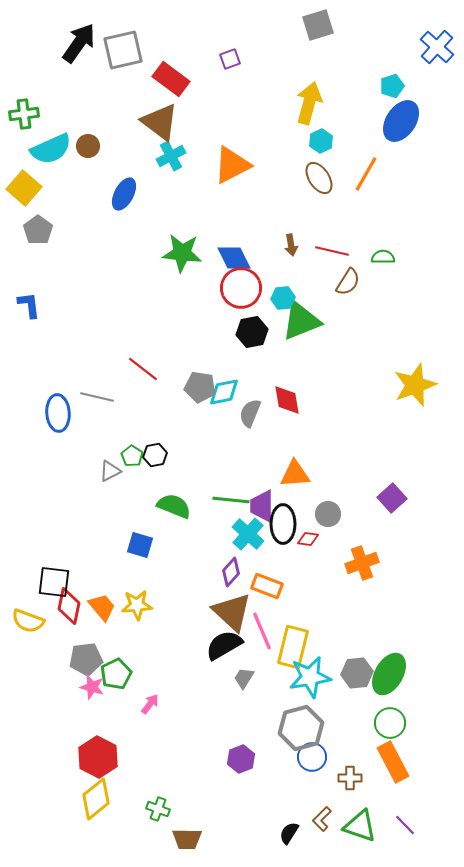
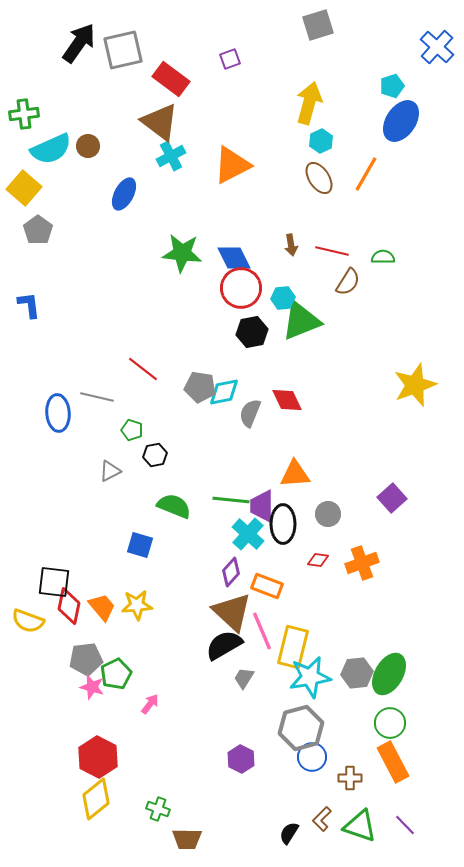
red diamond at (287, 400): rotated 16 degrees counterclockwise
green pentagon at (132, 456): moved 26 px up; rotated 15 degrees counterclockwise
red diamond at (308, 539): moved 10 px right, 21 px down
purple hexagon at (241, 759): rotated 12 degrees counterclockwise
